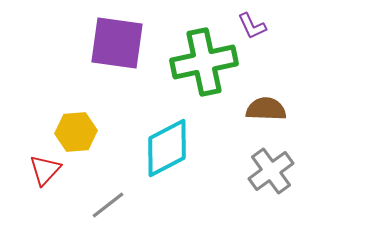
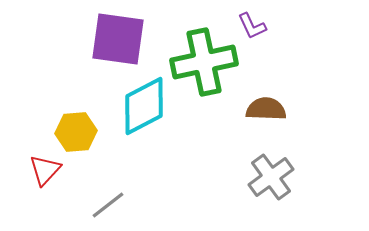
purple square: moved 1 px right, 4 px up
cyan diamond: moved 23 px left, 42 px up
gray cross: moved 6 px down
